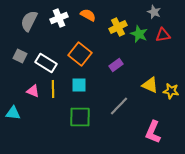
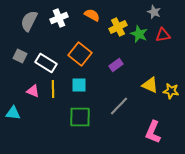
orange semicircle: moved 4 px right
